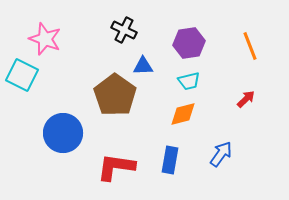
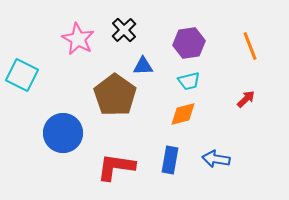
black cross: rotated 20 degrees clockwise
pink star: moved 33 px right; rotated 8 degrees clockwise
blue arrow: moved 5 px left, 5 px down; rotated 116 degrees counterclockwise
